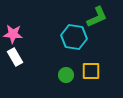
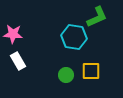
white rectangle: moved 3 px right, 4 px down
